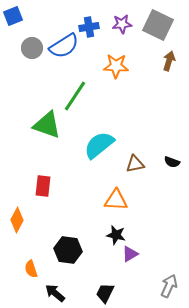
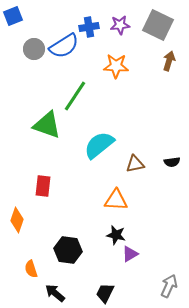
purple star: moved 2 px left, 1 px down
gray circle: moved 2 px right, 1 px down
black semicircle: rotated 28 degrees counterclockwise
orange diamond: rotated 10 degrees counterclockwise
